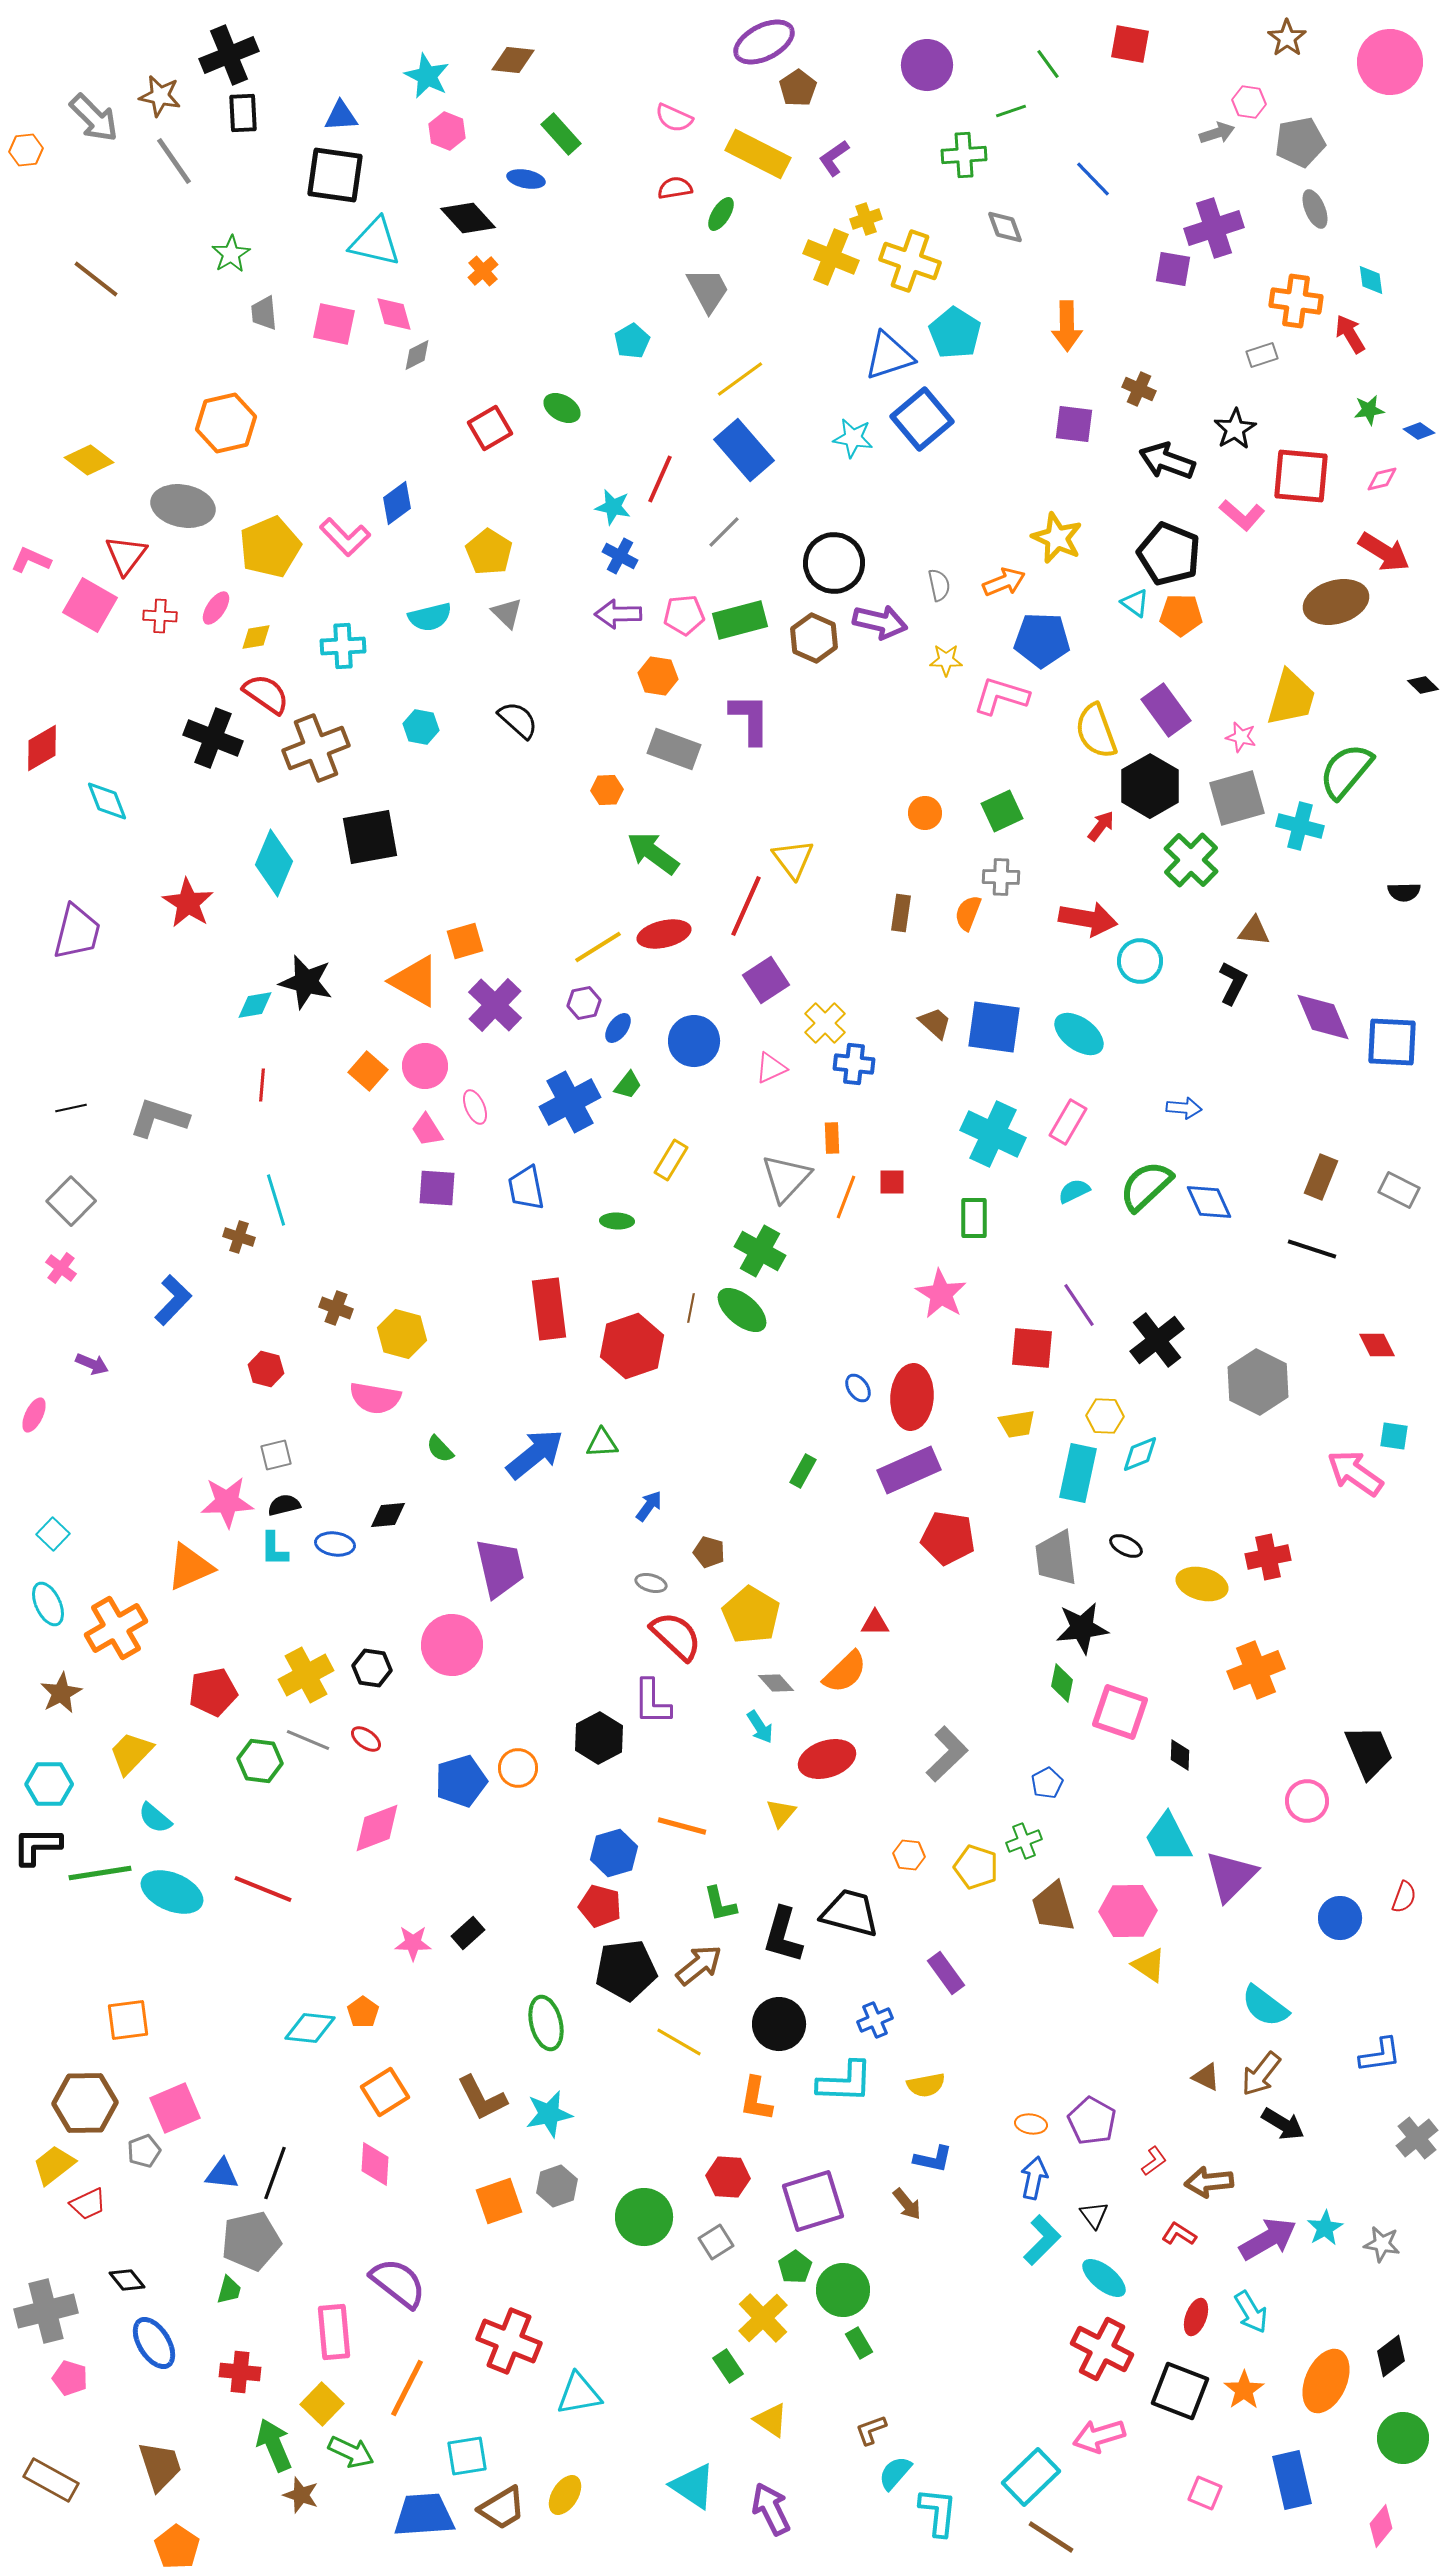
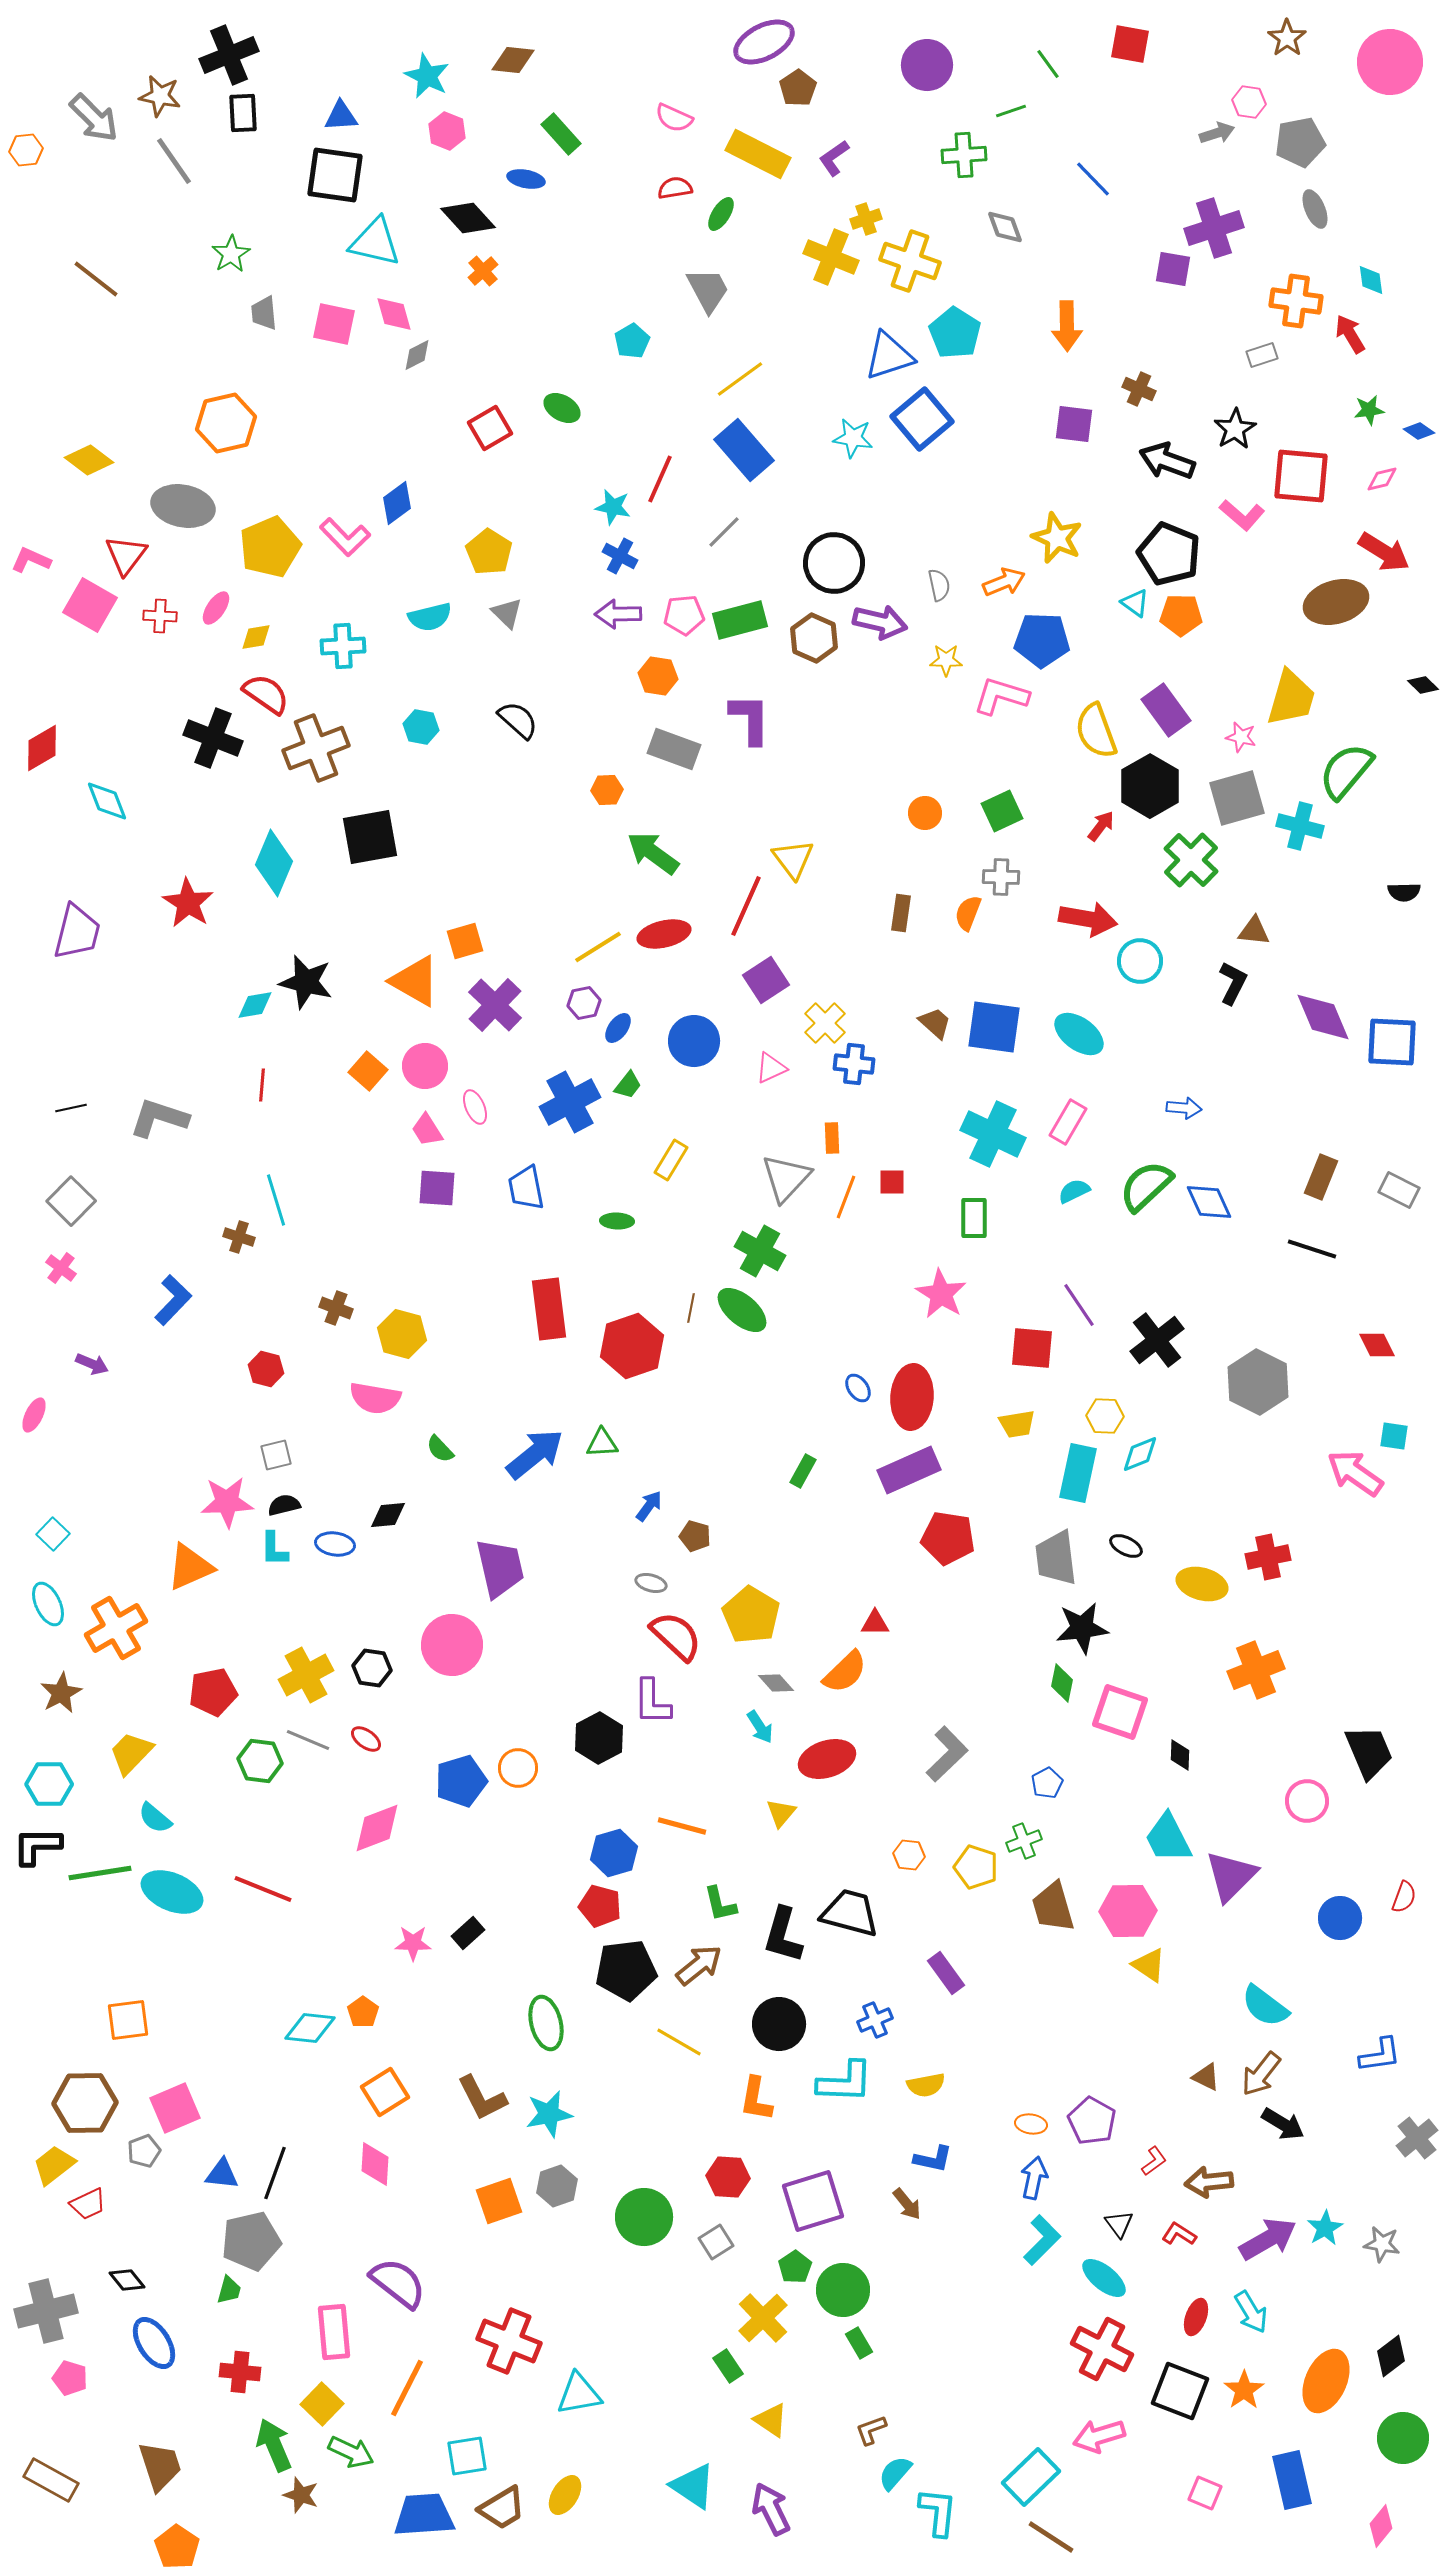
brown pentagon at (709, 1552): moved 14 px left, 16 px up
black triangle at (1094, 2215): moved 25 px right, 9 px down
